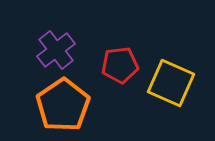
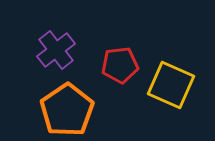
yellow square: moved 2 px down
orange pentagon: moved 4 px right, 5 px down
